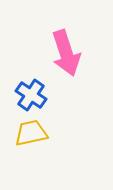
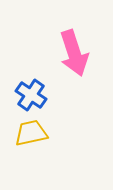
pink arrow: moved 8 px right
